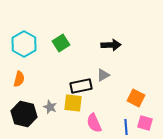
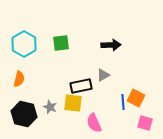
green square: rotated 24 degrees clockwise
blue line: moved 3 px left, 25 px up
